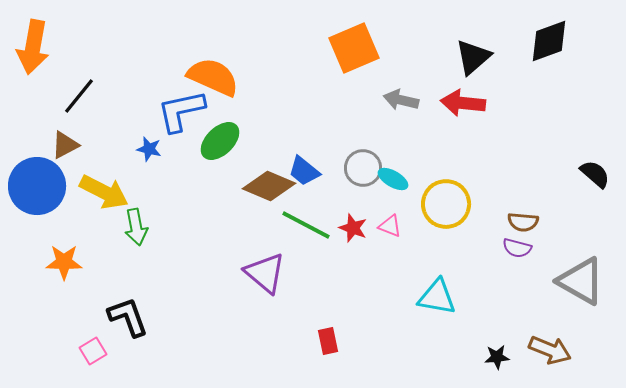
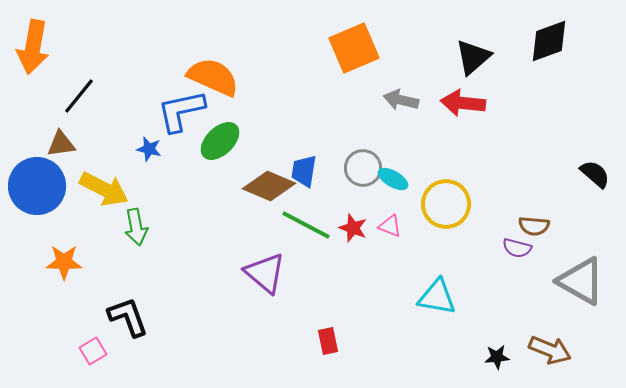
brown triangle: moved 4 px left, 1 px up; rotated 20 degrees clockwise
blue trapezoid: rotated 60 degrees clockwise
yellow arrow: moved 3 px up
brown semicircle: moved 11 px right, 4 px down
